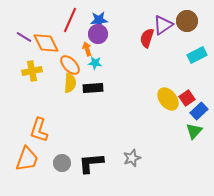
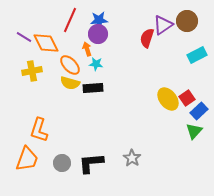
cyan star: moved 1 px right, 1 px down
yellow semicircle: rotated 102 degrees clockwise
gray star: rotated 18 degrees counterclockwise
